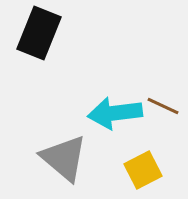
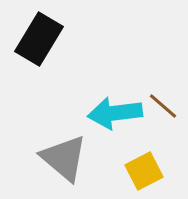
black rectangle: moved 6 px down; rotated 9 degrees clockwise
brown line: rotated 16 degrees clockwise
yellow square: moved 1 px right, 1 px down
